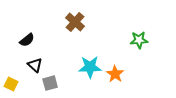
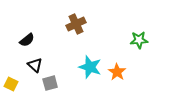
brown cross: moved 1 px right, 2 px down; rotated 24 degrees clockwise
cyan star: rotated 20 degrees clockwise
orange star: moved 2 px right, 2 px up
